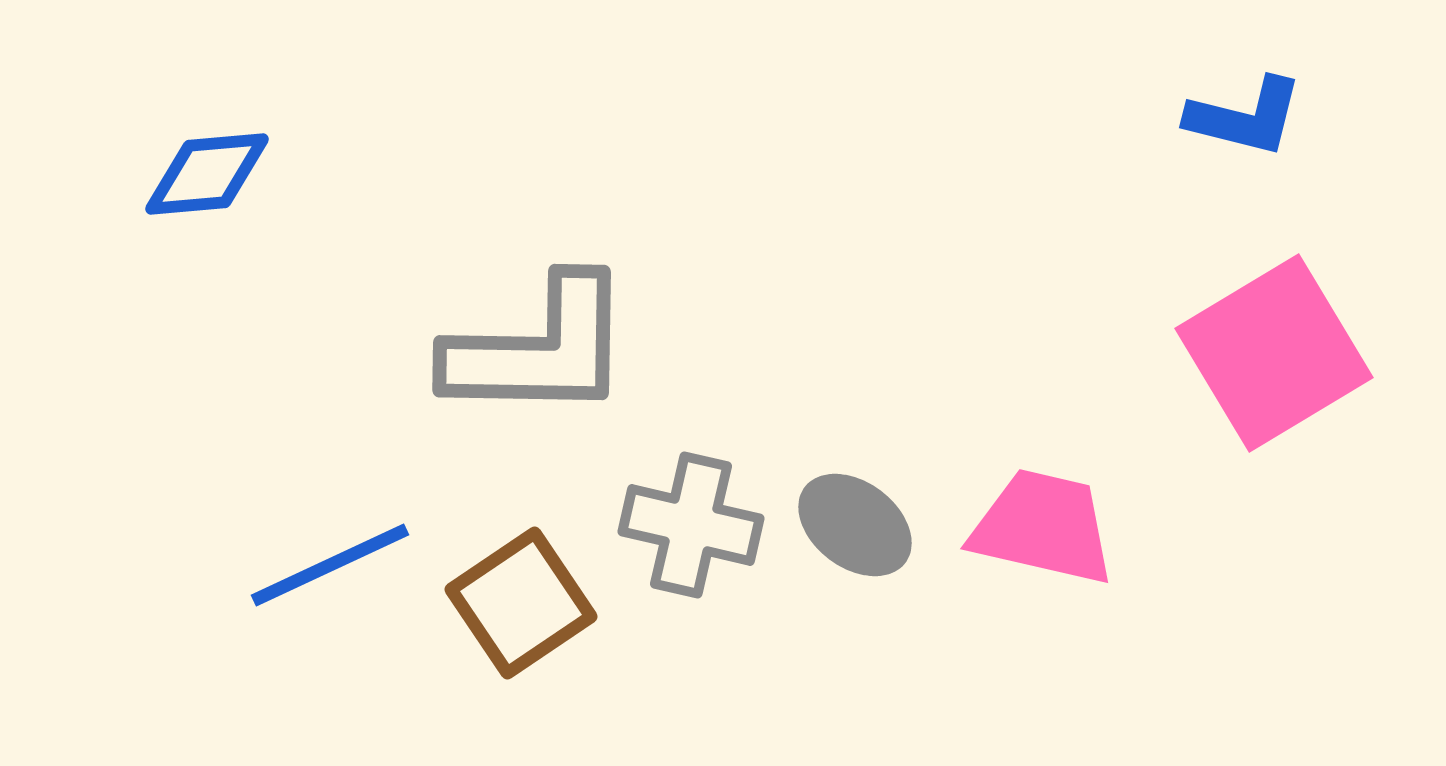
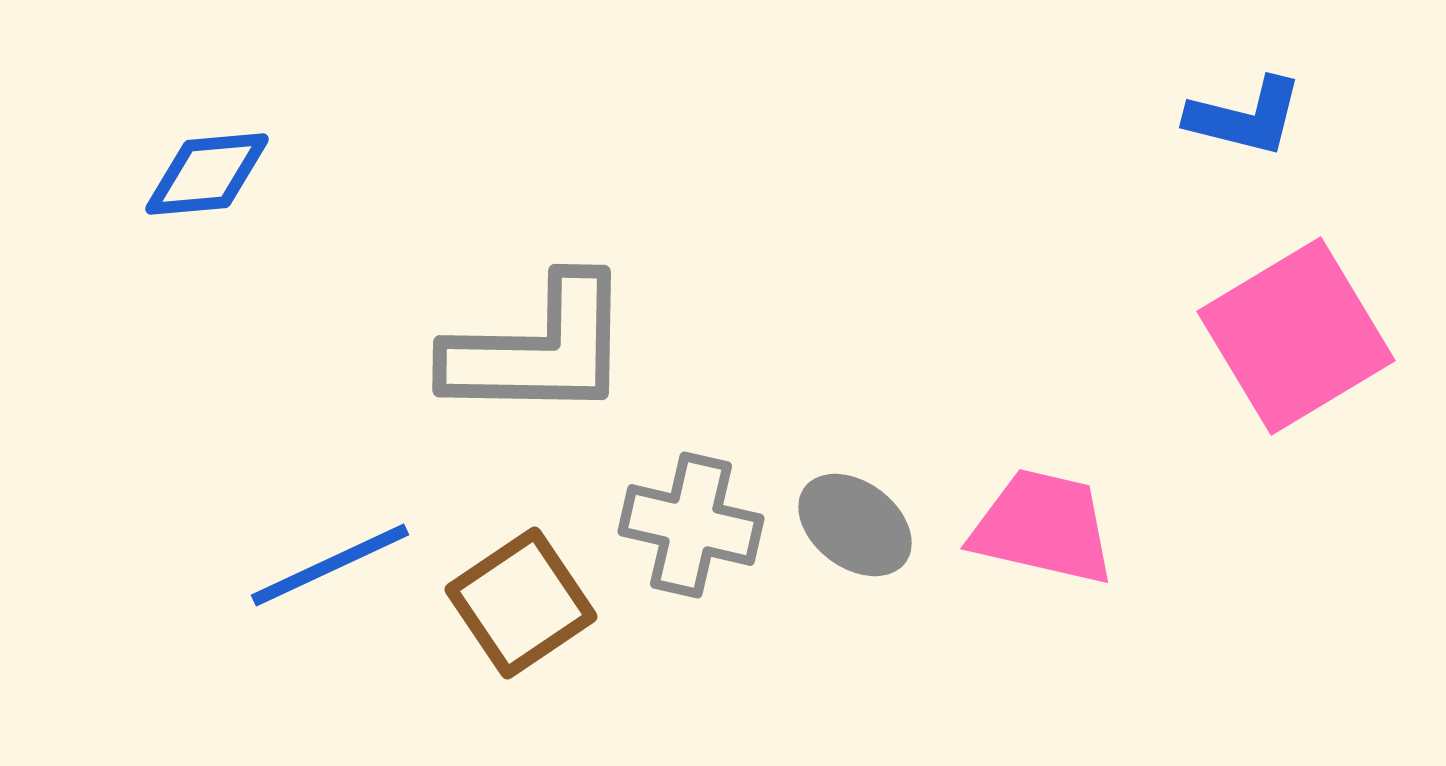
pink square: moved 22 px right, 17 px up
